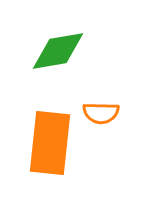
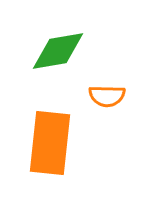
orange semicircle: moved 6 px right, 17 px up
